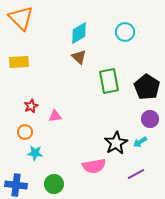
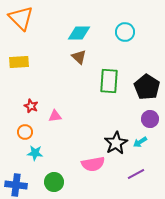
cyan diamond: rotated 30 degrees clockwise
green rectangle: rotated 15 degrees clockwise
red star: rotated 24 degrees counterclockwise
pink semicircle: moved 1 px left, 2 px up
green circle: moved 2 px up
